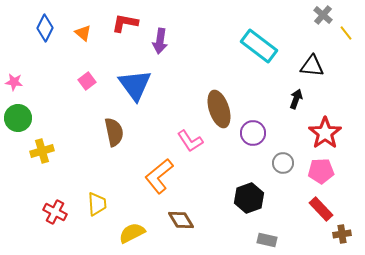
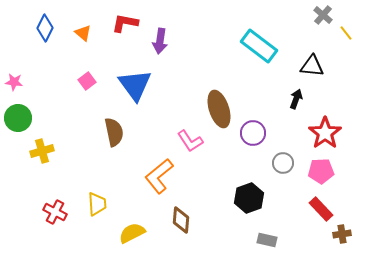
brown diamond: rotated 36 degrees clockwise
